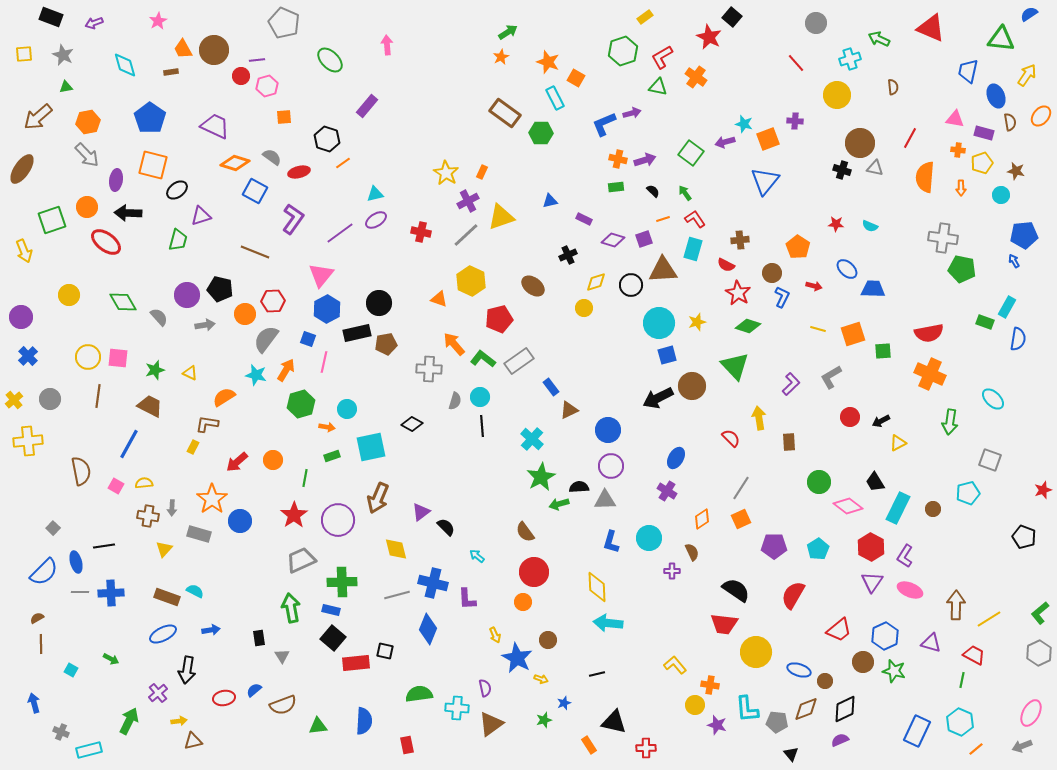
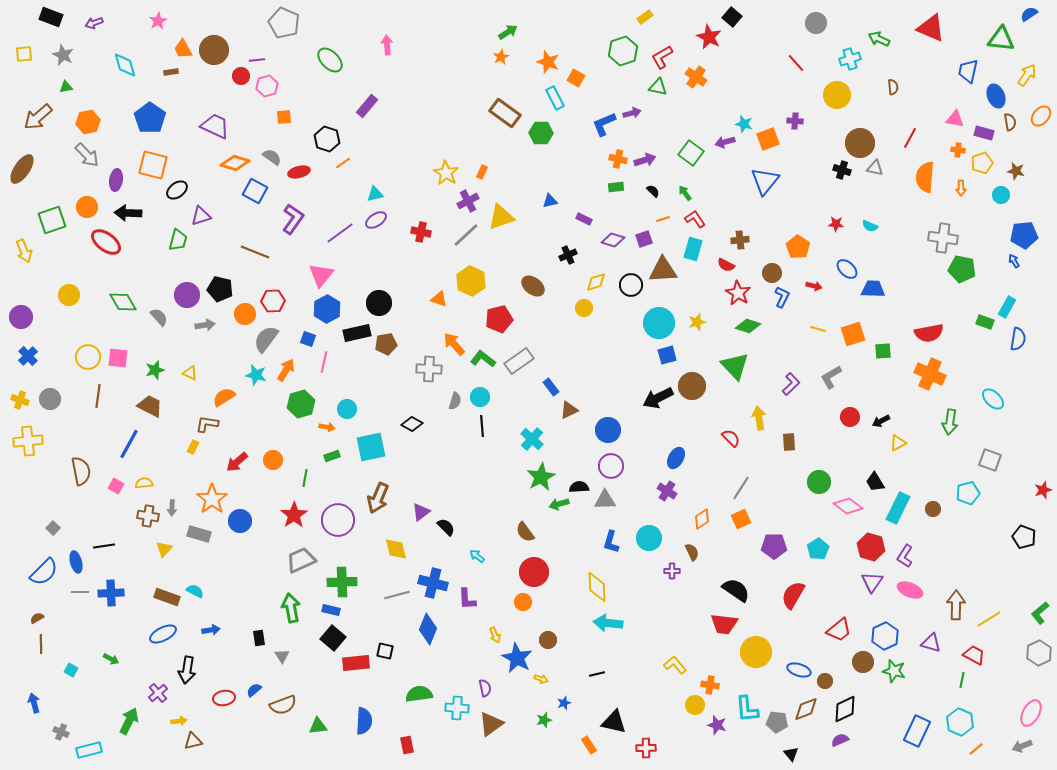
yellow cross at (14, 400): moved 6 px right; rotated 30 degrees counterclockwise
red hexagon at (871, 547): rotated 12 degrees counterclockwise
